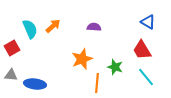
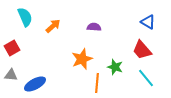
cyan semicircle: moved 5 px left, 12 px up
red trapezoid: rotated 10 degrees counterclockwise
cyan line: moved 1 px down
blue ellipse: rotated 35 degrees counterclockwise
